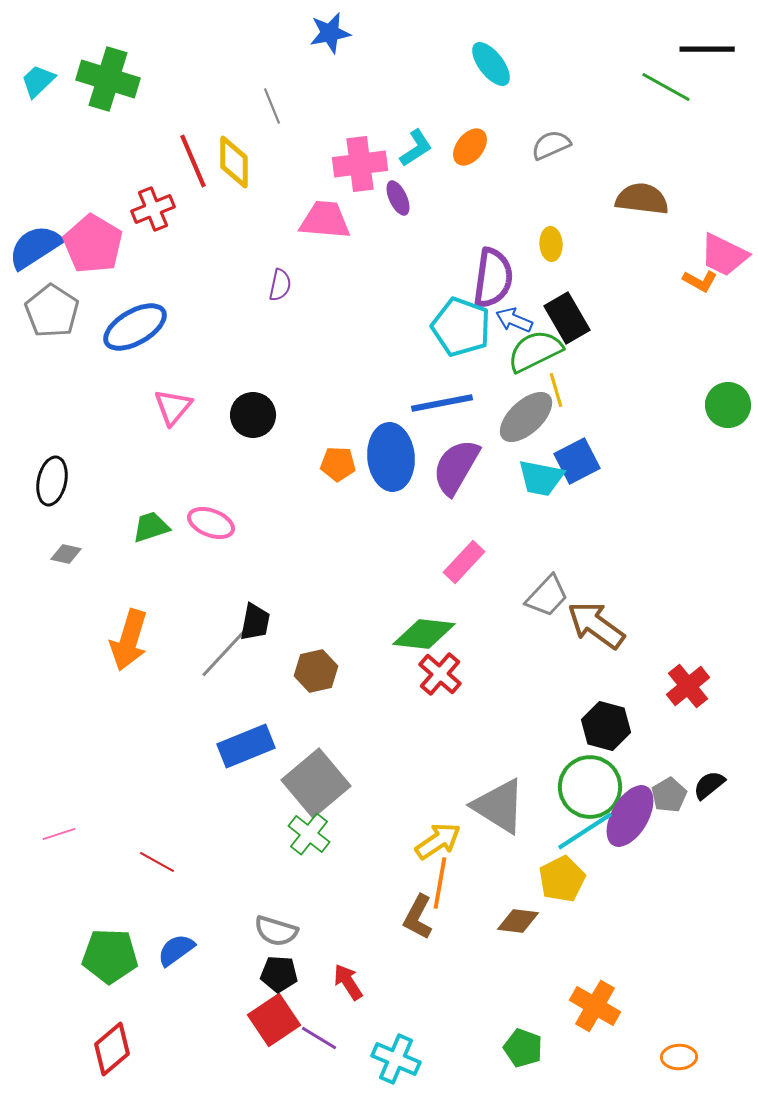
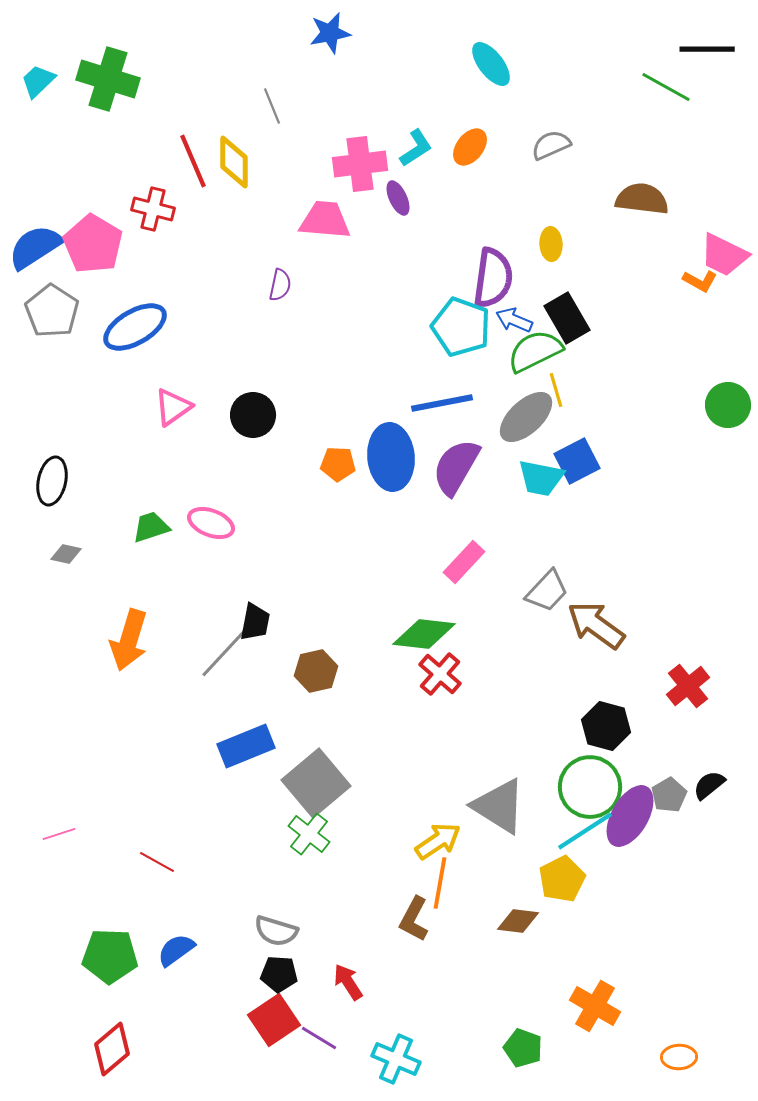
red cross at (153, 209): rotated 36 degrees clockwise
pink triangle at (173, 407): rotated 15 degrees clockwise
gray trapezoid at (547, 596): moved 5 px up
brown L-shape at (418, 917): moved 4 px left, 2 px down
